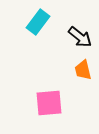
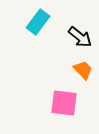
orange trapezoid: rotated 150 degrees clockwise
pink square: moved 15 px right; rotated 12 degrees clockwise
